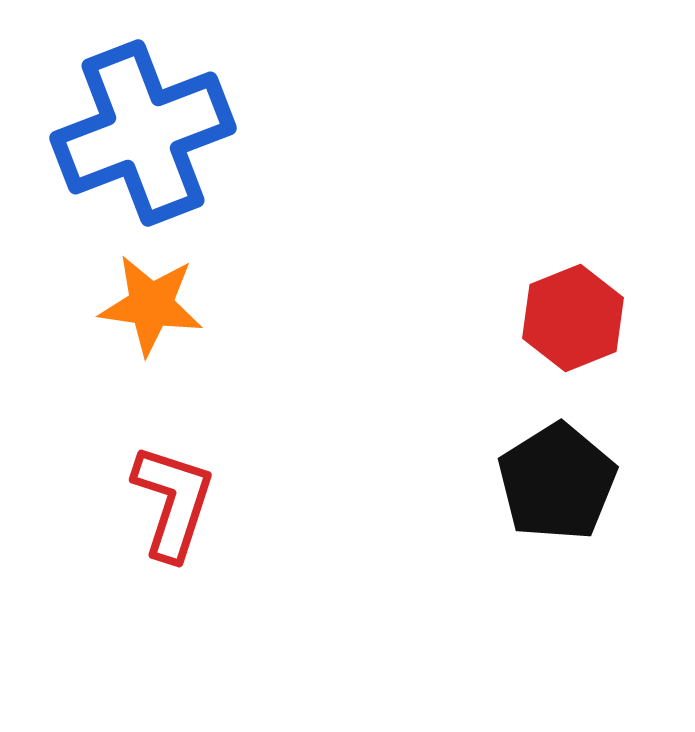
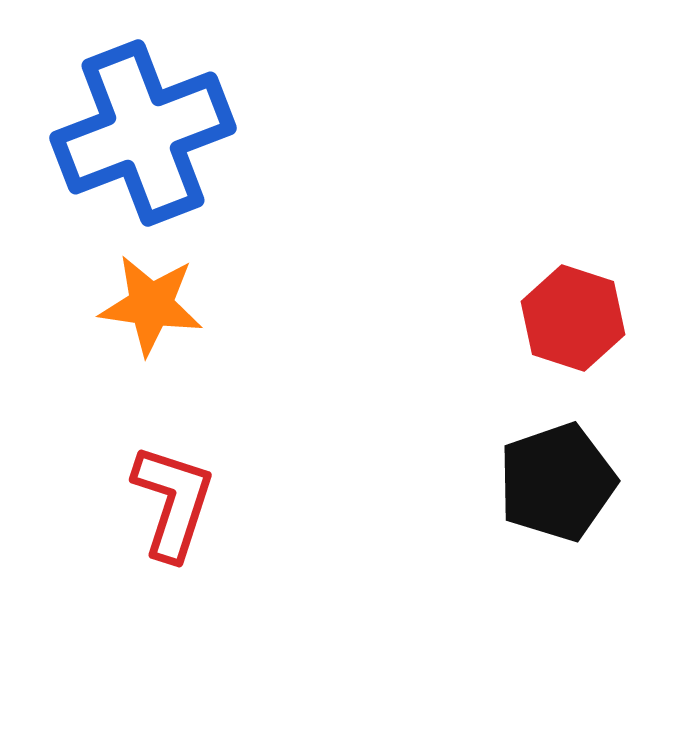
red hexagon: rotated 20 degrees counterclockwise
black pentagon: rotated 13 degrees clockwise
